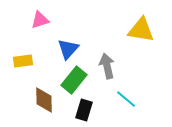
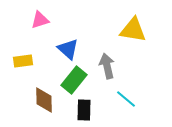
yellow triangle: moved 8 px left
blue triangle: rotated 30 degrees counterclockwise
black rectangle: rotated 15 degrees counterclockwise
